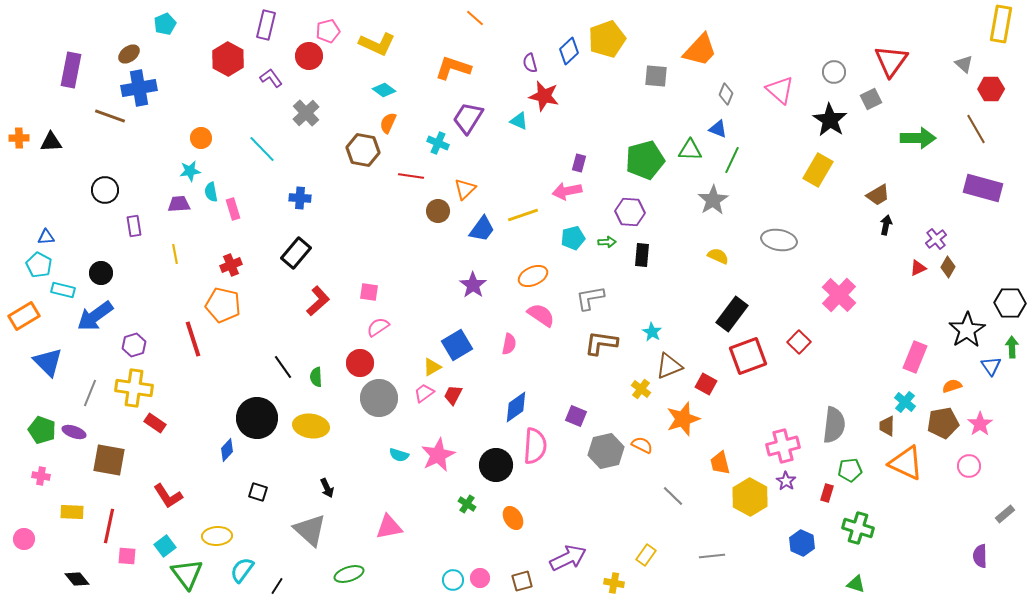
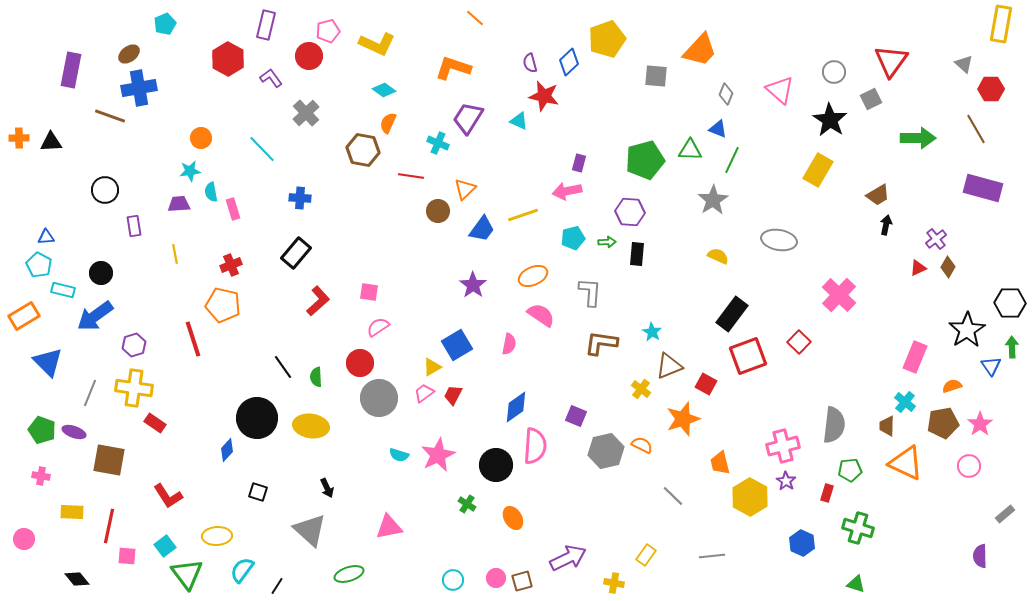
blue diamond at (569, 51): moved 11 px down
black rectangle at (642, 255): moved 5 px left, 1 px up
gray L-shape at (590, 298): moved 6 px up; rotated 104 degrees clockwise
pink circle at (480, 578): moved 16 px right
